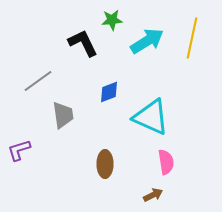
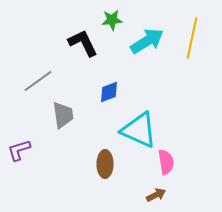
cyan triangle: moved 12 px left, 13 px down
brown arrow: moved 3 px right
